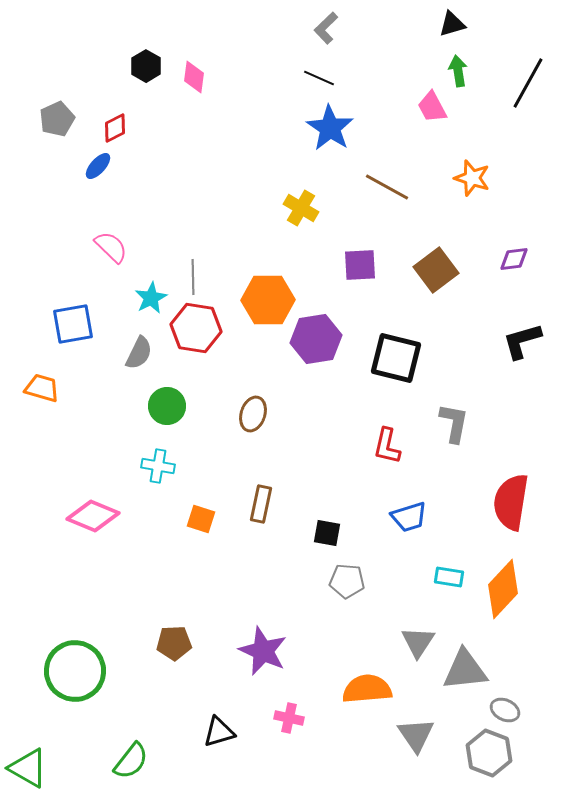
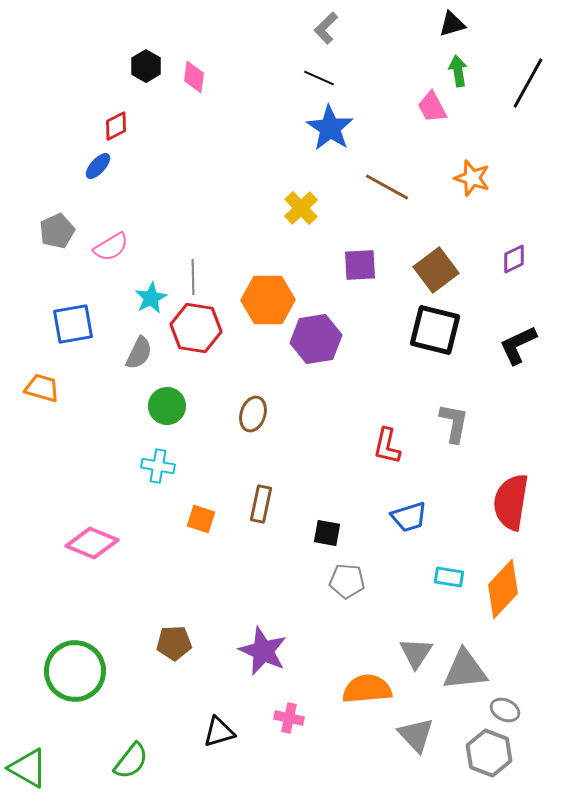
gray pentagon at (57, 119): moved 112 px down
red diamond at (115, 128): moved 1 px right, 2 px up
yellow cross at (301, 208): rotated 16 degrees clockwise
pink semicircle at (111, 247): rotated 105 degrees clockwise
purple diamond at (514, 259): rotated 20 degrees counterclockwise
black L-shape at (522, 341): moved 4 px left, 4 px down; rotated 9 degrees counterclockwise
black square at (396, 358): moved 39 px right, 28 px up
pink diamond at (93, 516): moved 1 px left, 27 px down
gray triangle at (418, 642): moved 2 px left, 11 px down
gray triangle at (416, 735): rotated 9 degrees counterclockwise
